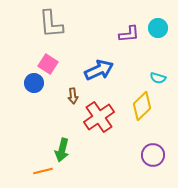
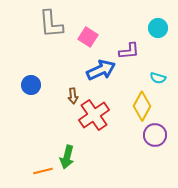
purple L-shape: moved 17 px down
pink square: moved 40 px right, 27 px up
blue arrow: moved 2 px right
blue circle: moved 3 px left, 2 px down
yellow diamond: rotated 16 degrees counterclockwise
red cross: moved 5 px left, 2 px up
green arrow: moved 5 px right, 7 px down
purple circle: moved 2 px right, 20 px up
